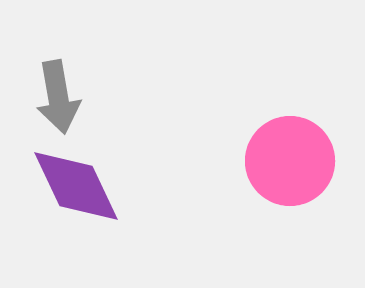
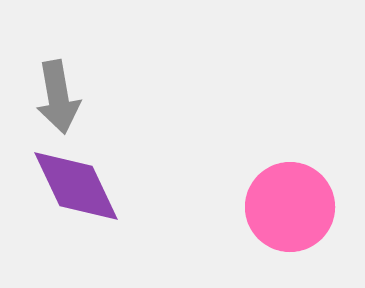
pink circle: moved 46 px down
